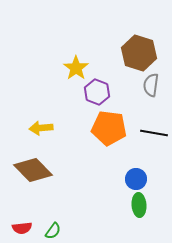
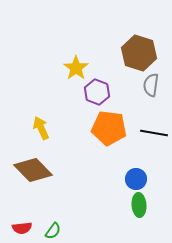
yellow arrow: rotated 70 degrees clockwise
